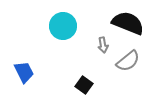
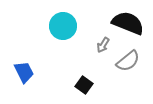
gray arrow: rotated 42 degrees clockwise
